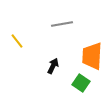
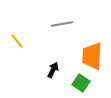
black arrow: moved 4 px down
